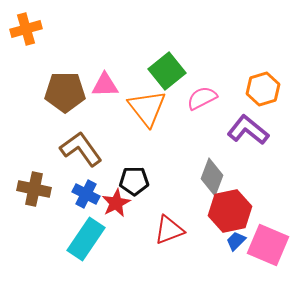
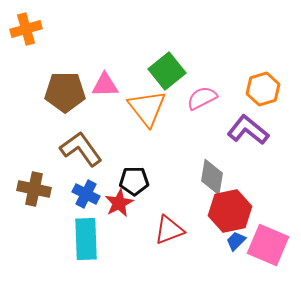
gray diamond: rotated 12 degrees counterclockwise
red star: moved 3 px right
cyan rectangle: rotated 36 degrees counterclockwise
